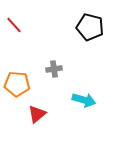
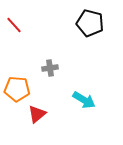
black pentagon: moved 4 px up
gray cross: moved 4 px left, 1 px up
orange pentagon: moved 5 px down
cyan arrow: rotated 15 degrees clockwise
